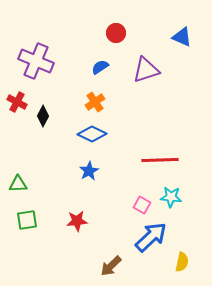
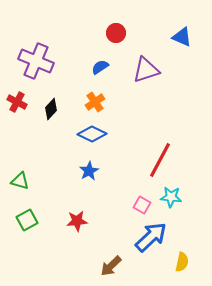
black diamond: moved 8 px right, 7 px up; rotated 15 degrees clockwise
red line: rotated 60 degrees counterclockwise
green triangle: moved 2 px right, 3 px up; rotated 18 degrees clockwise
green square: rotated 20 degrees counterclockwise
